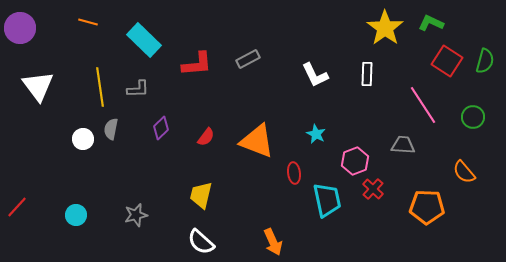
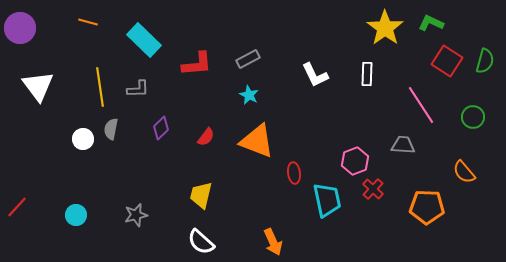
pink line: moved 2 px left
cyan star: moved 67 px left, 39 px up
